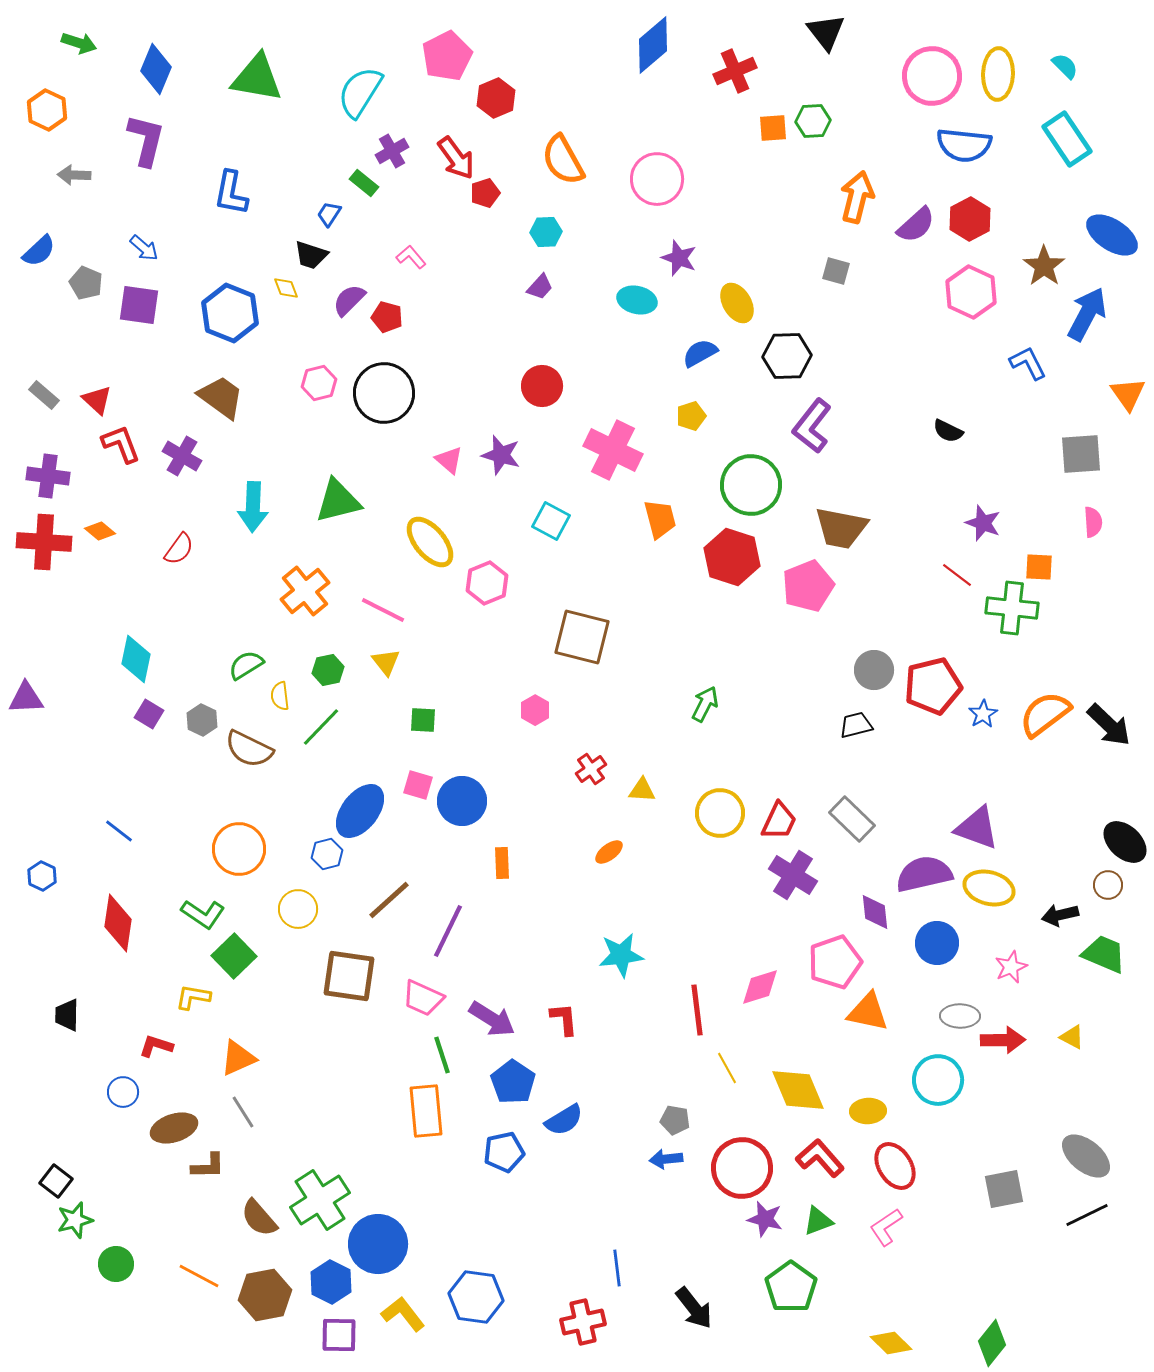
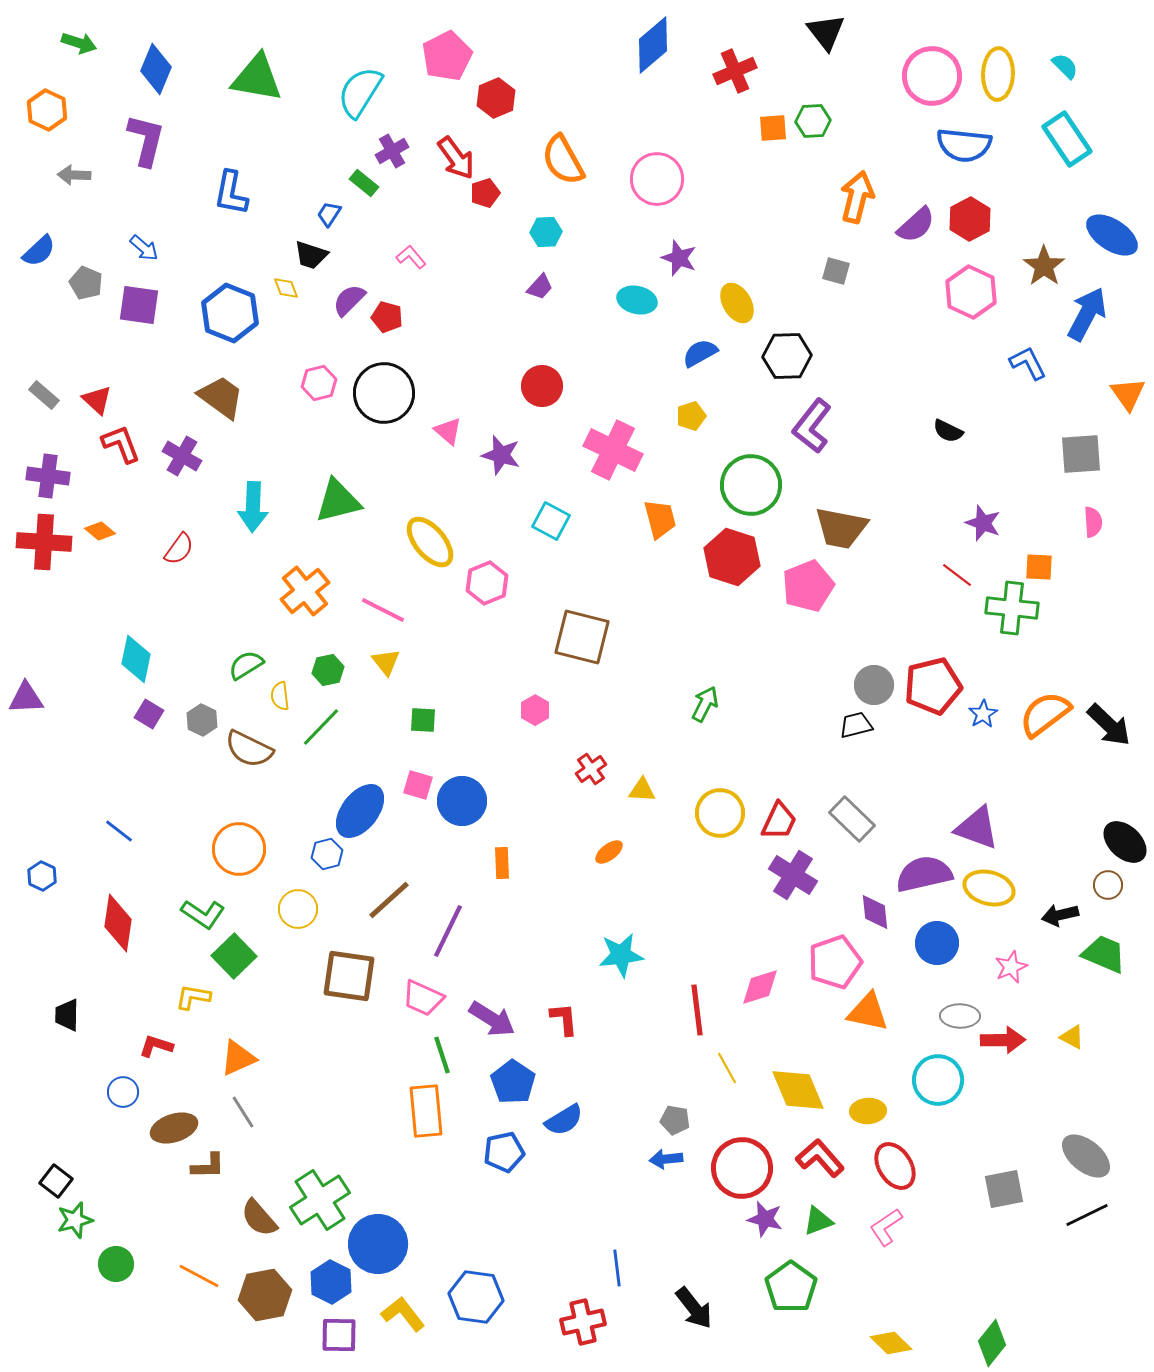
pink triangle at (449, 460): moved 1 px left, 29 px up
gray circle at (874, 670): moved 15 px down
